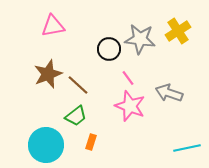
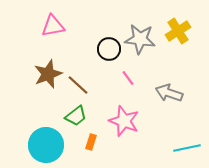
pink star: moved 6 px left, 15 px down
